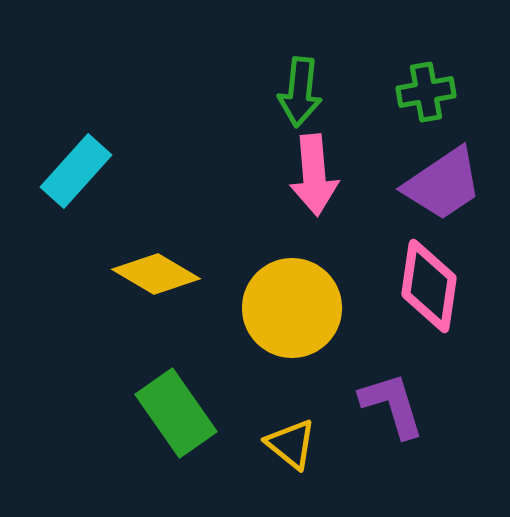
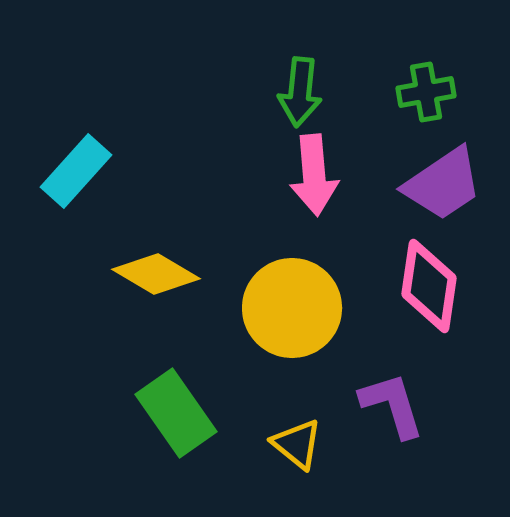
yellow triangle: moved 6 px right
